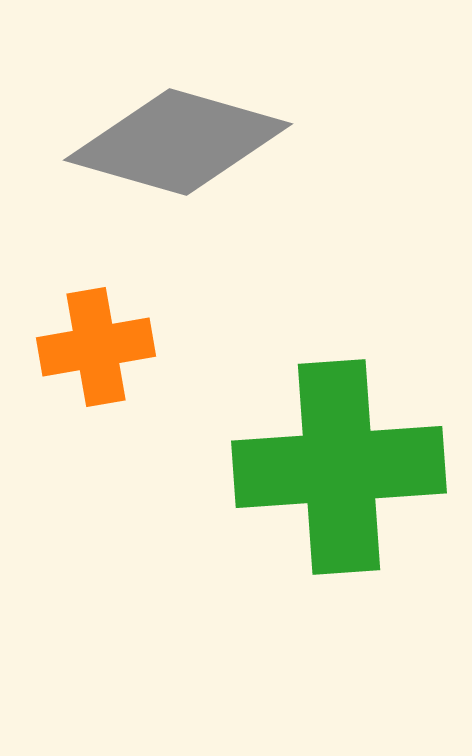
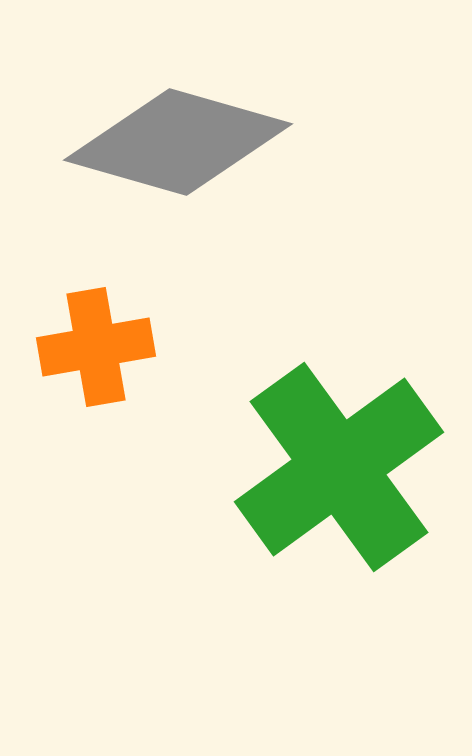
green cross: rotated 32 degrees counterclockwise
